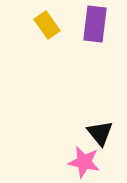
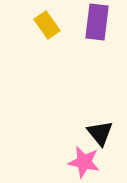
purple rectangle: moved 2 px right, 2 px up
